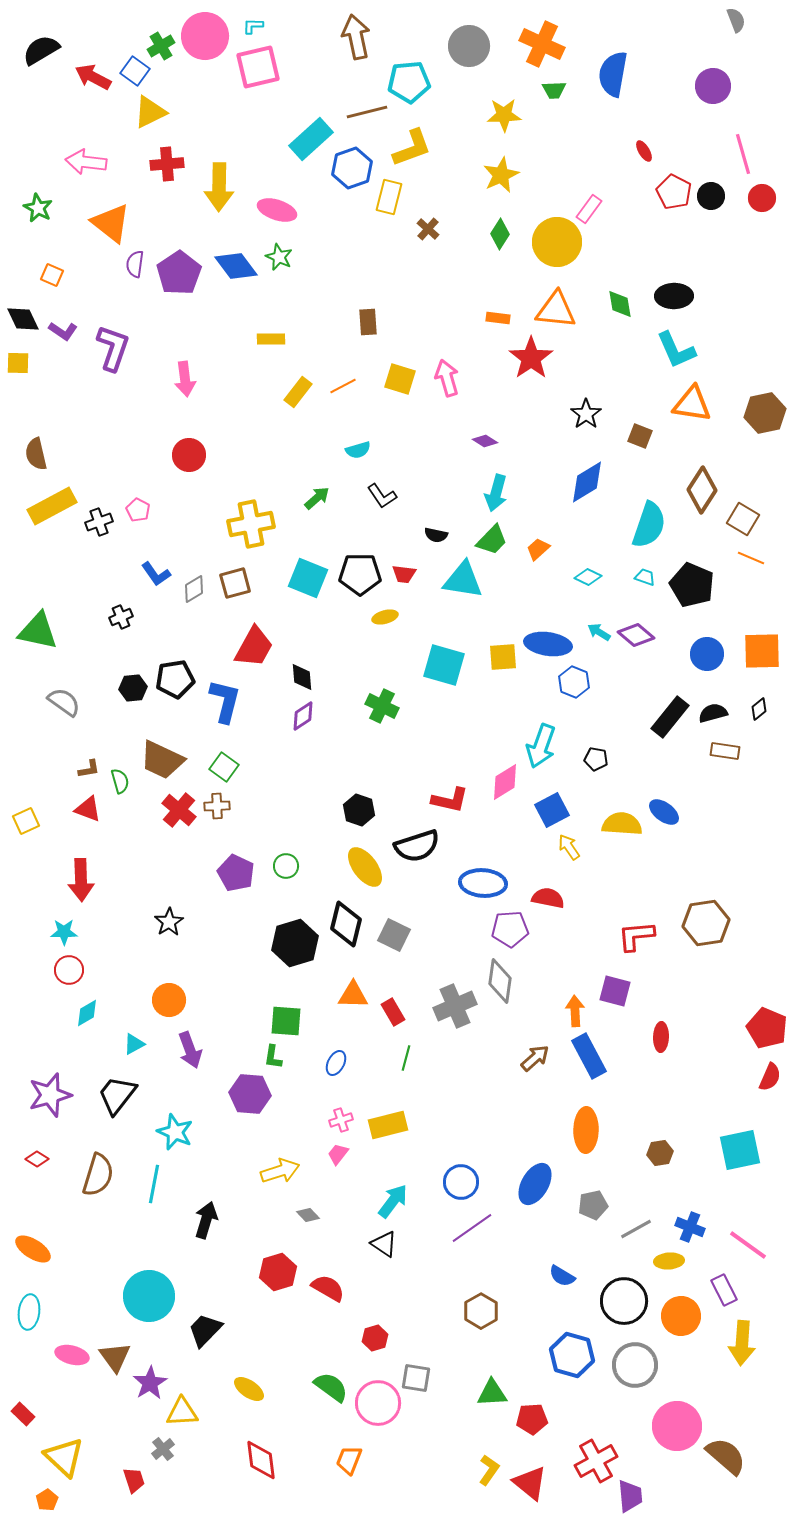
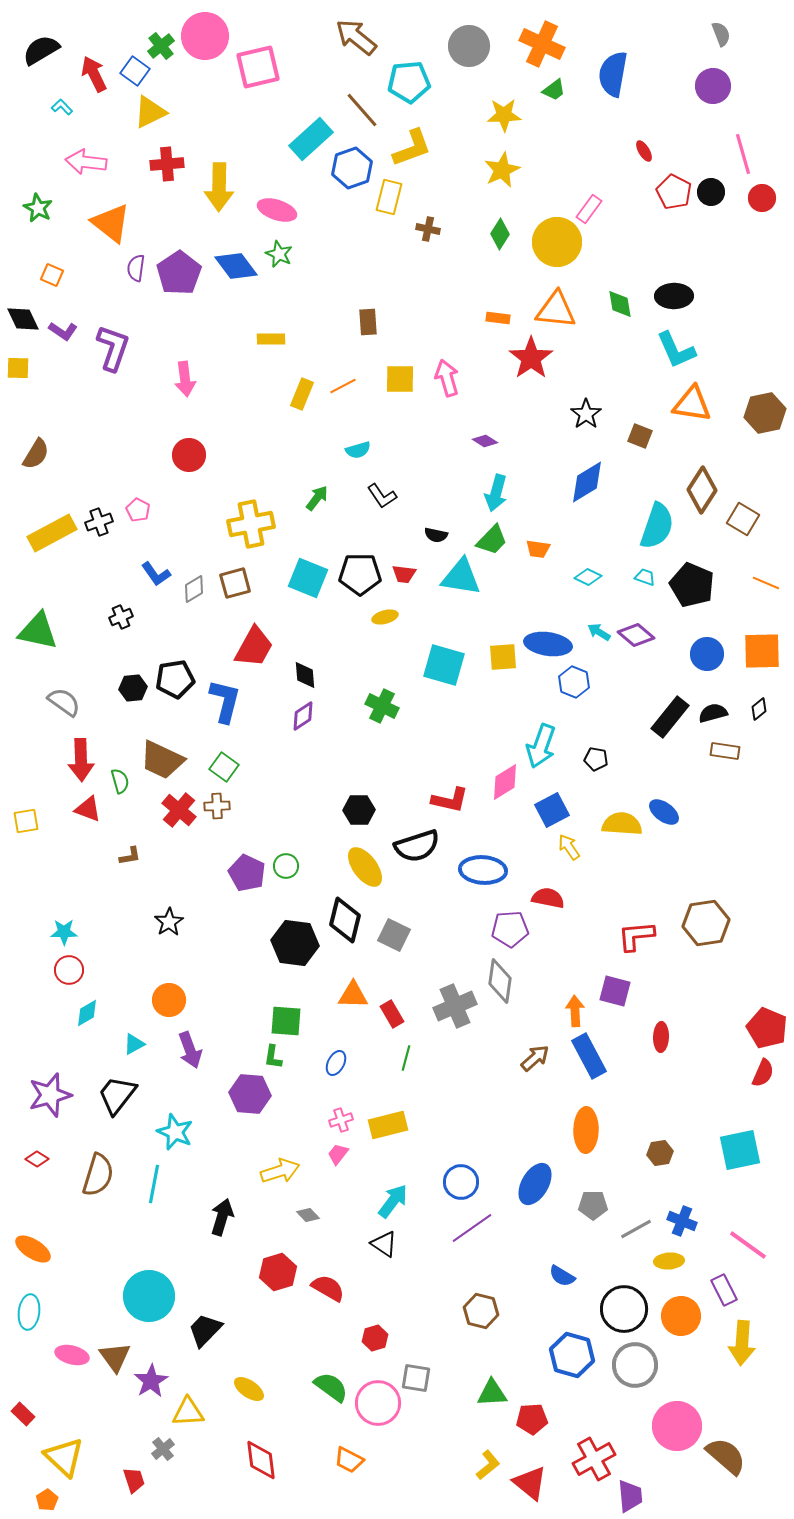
gray semicircle at (736, 20): moved 15 px left, 14 px down
cyan L-shape at (253, 26): moved 191 px left, 81 px down; rotated 45 degrees clockwise
brown arrow at (356, 37): rotated 39 degrees counterclockwise
green cross at (161, 46): rotated 8 degrees counterclockwise
red arrow at (93, 77): moved 1 px right, 3 px up; rotated 36 degrees clockwise
green trapezoid at (554, 90): rotated 35 degrees counterclockwise
brown line at (367, 112): moved 5 px left, 2 px up; rotated 63 degrees clockwise
yellow star at (501, 175): moved 1 px right, 5 px up
black circle at (711, 196): moved 4 px up
brown cross at (428, 229): rotated 30 degrees counterclockwise
green star at (279, 257): moved 3 px up
purple semicircle at (135, 264): moved 1 px right, 4 px down
yellow square at (18, 363): moved 5 px down
yellow square at (400, 379): rotated 16 degrees counterclockwise
yellow rectangle at (298, 392): moved 4 px right, 2 px down; rotated 16 degrees counterclockwise
brown semicircle at (36, 454): rotated 136 degrees counterclockwise
green arrow at (317, 498): rotated 12 degrees counterclockwise
yellow rectangle at (52, 506): moved 27 px down
cyan semicircle at (649, 525): moved 8 px right, 1 px down
orange trapezoid at (538, 549): rotated 130 degrees counterclockwise
orange line at (751, 558): moved 15 px right, 25 px down
cyan triangle at (463, 580): moved 2 px left, 3 px up
black diamond at (302, 677): moved 3 px right, 2 px up
brown L-shape at (89, 769): moved 41 px right, 87 px down
black hexagon at (359, 810): rotated 20 degrees counterclockwise
yellow square at (26, 821): rotated 16 degrees clockwise
purple pentagon at (236, 873): moved 11 px right
red arrow at (81, 880): moved 120 px up
blue ellipse at (483, 883): moved 13 px up
black diamond at (346, 924): moved 1 px left, 4 px up
black hexagon at (295, 943): rotated 24 degrees clockwise
red rectangle at (393, 1012): moved 1 px left, 2 px down
red semicircle at (770, 1077): moved 7 px left, 4 px up
gray pentagon at (593, 1205): rotated 12 degrees clockwise
black arrow at (206, 1220): moved 16 px right, 3 px up
blue cross at (690, 1227): moved 8 px left, 6 px up
black circle at (624, 1301): moved 8 px down
brown hexagon at (481, 1311): rotated 16 degrees counterclockwise
purple star at (150, 1383): moved 1 px right, 2 px up
yellow triangle at (182, 1412): moved 6 px right
orange trapezoid at (349, 1460): rotated 84 degrees counterclockwise
red cross at (596, 1461): moved 2 px left, 2 px up
yellow L-shape at (489, 1470): moved 1 px left, 5 px up; rotated 16 degrees clockwise
